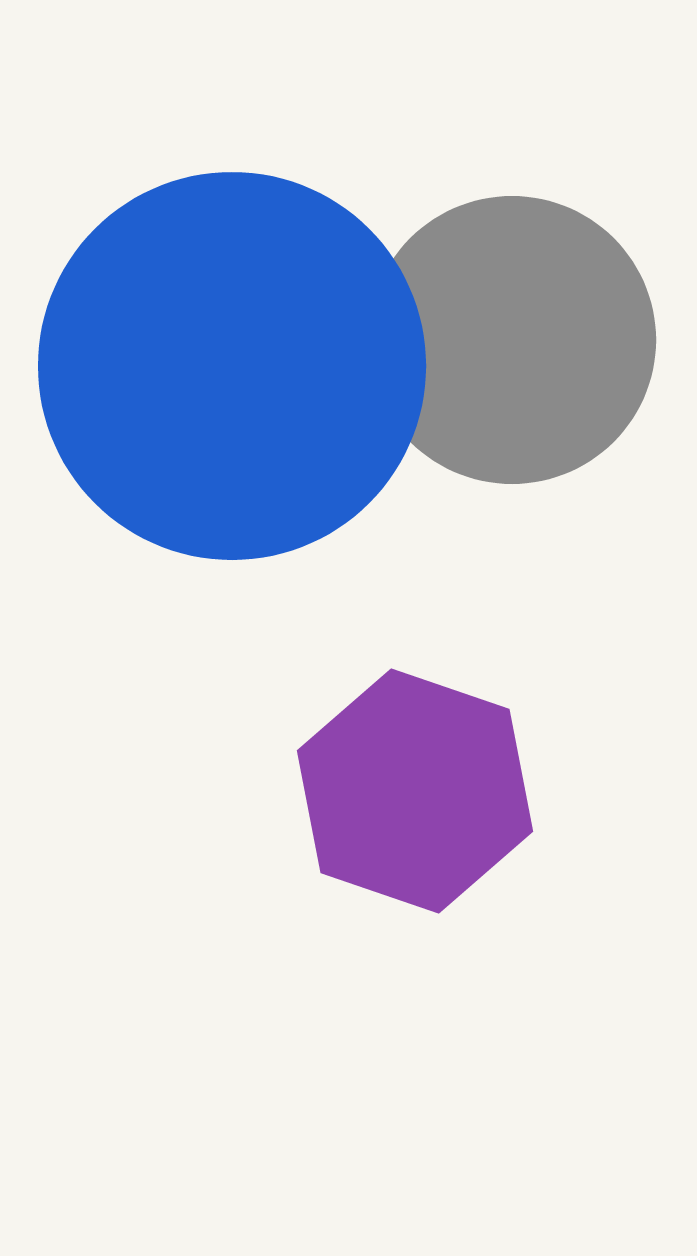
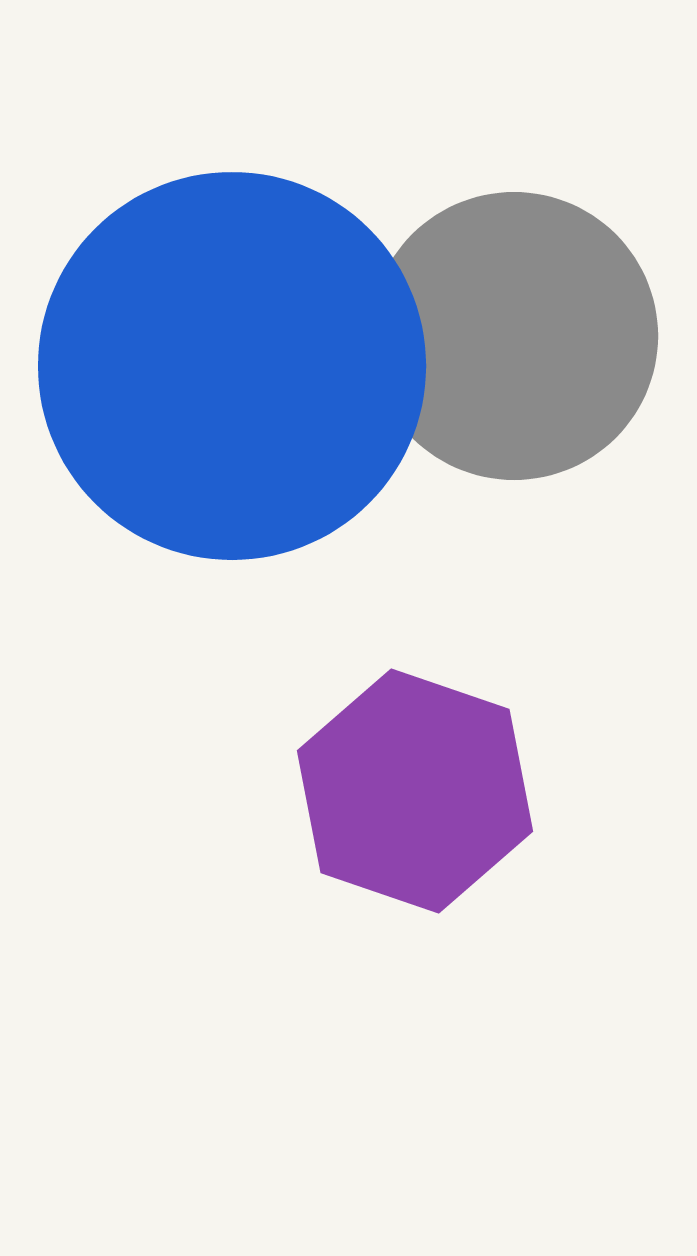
gray circle: moved 2 px right, 4 px up
